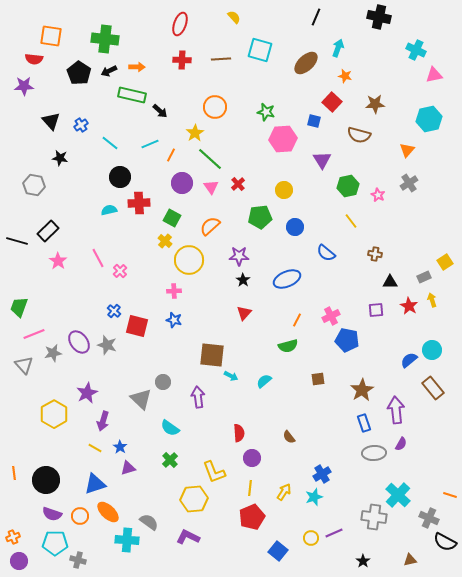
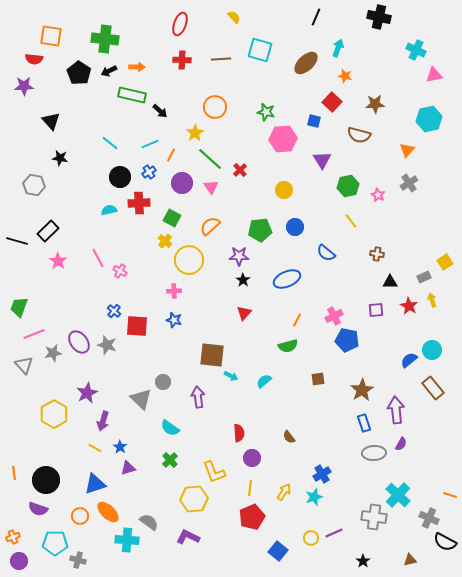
blue cross at (81, 125): moved 68 px right, 47 px down
red cross at (238, 184): moved 2 px right, 14 px up
green pentagon at (260, 217): moved 13 px down
brown cross at (375, 254): moved 2 px right
pink cross at (120, 271): rotated 16 degrees counterclockwise
pink cross at (331, 316): moved 3 px right
red square at (137, 326): rotated 10 degrees counterclockwise
purple semicircle at (52, 514): moved 14 px left, 5 px up
